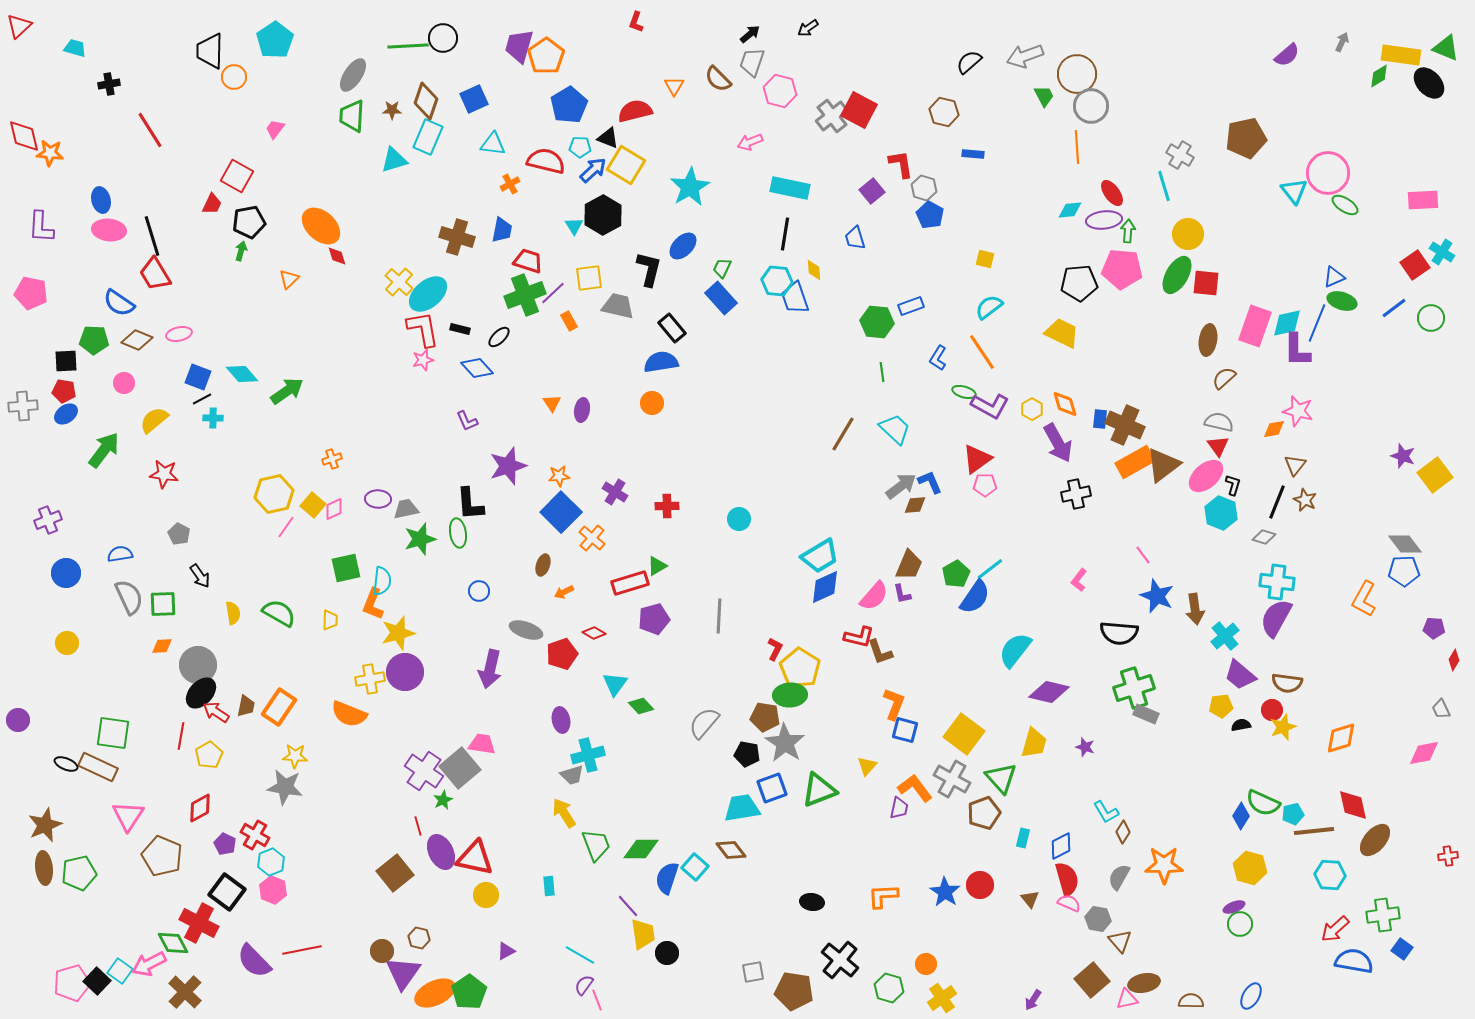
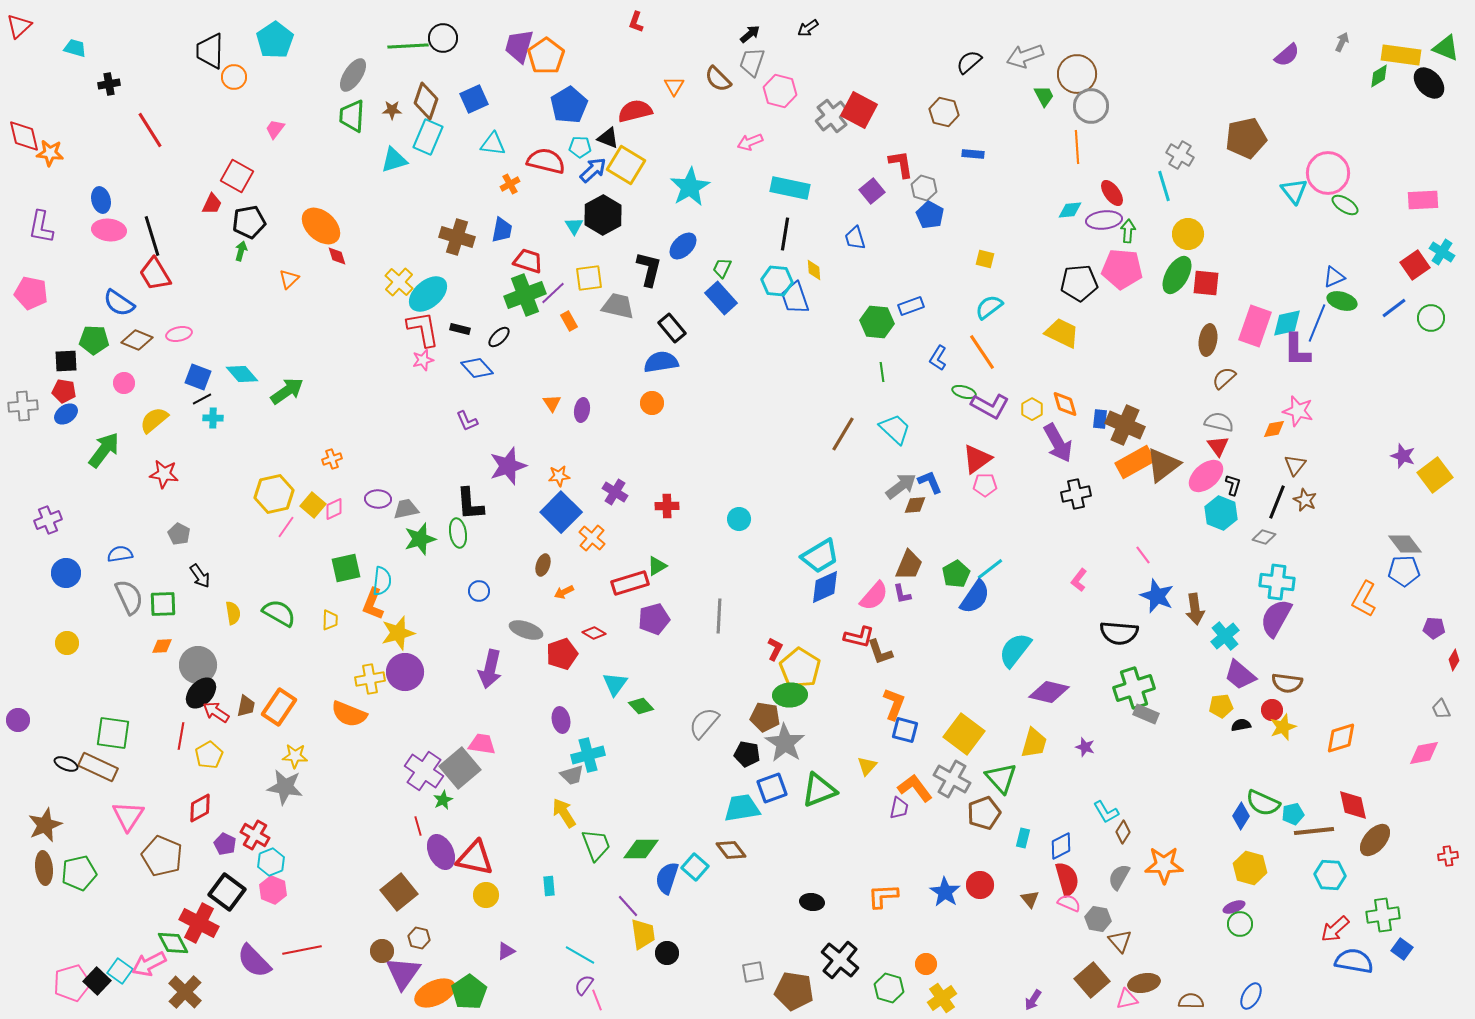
purple L-shape at (41, 227): rotated 8 degrees clockwise
brown square at (395, 873): moved 4 px right, 19 px down
